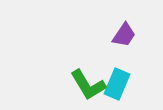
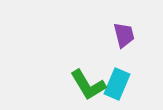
purple trapezoid: rotated 48 degrees counterclockwise
